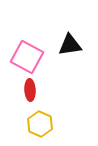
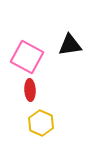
yellow hexagon: moved 1 px right, 1 px up
